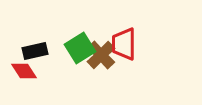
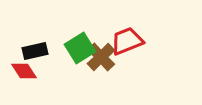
red trapezoid: moved 3 px right, 3 px up; rotated 68 degrees clockwise
brown cross: moved 2 px down
